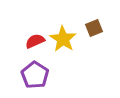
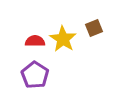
red semicircle: rotated 24 degrees clockwise
